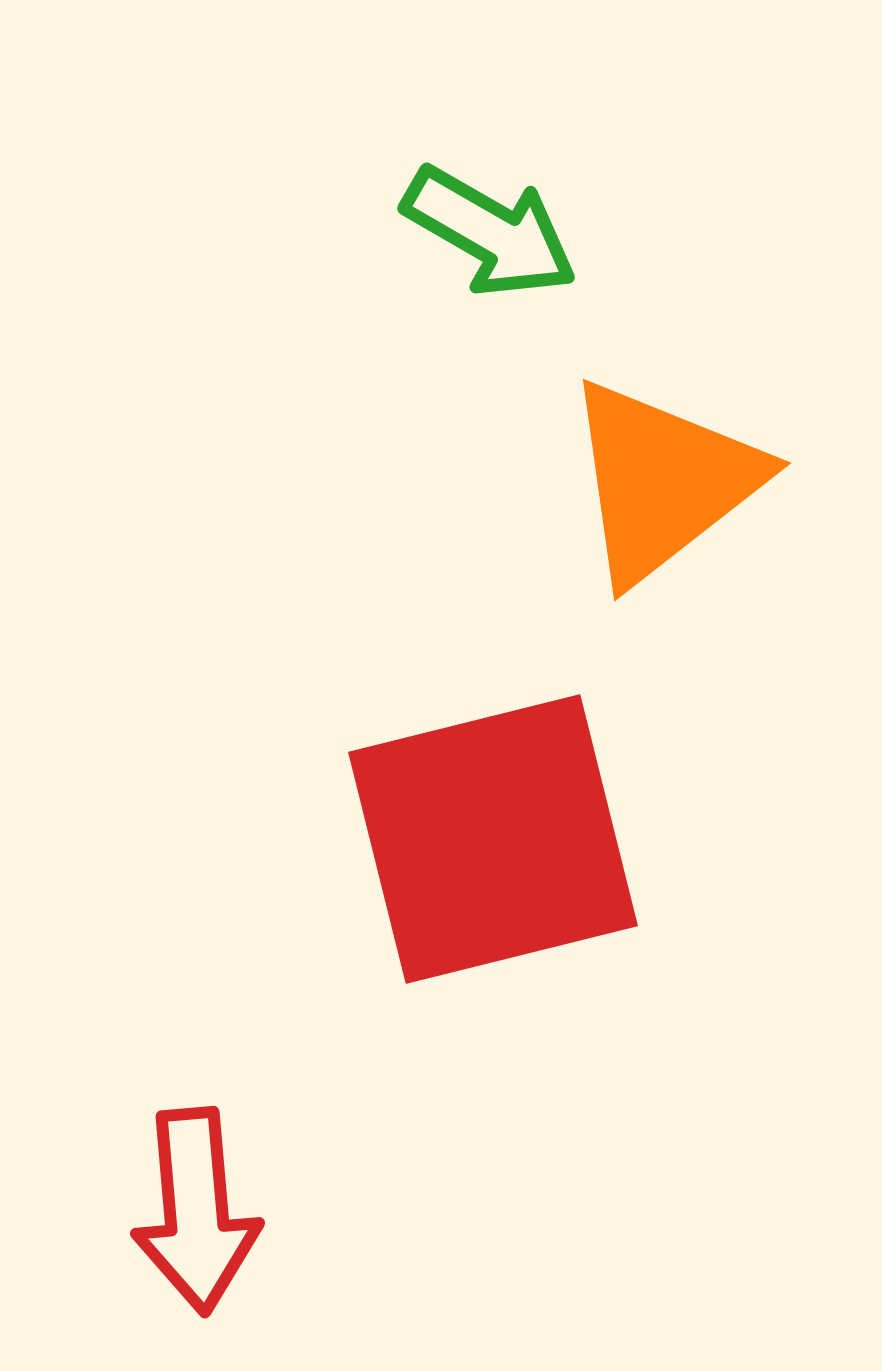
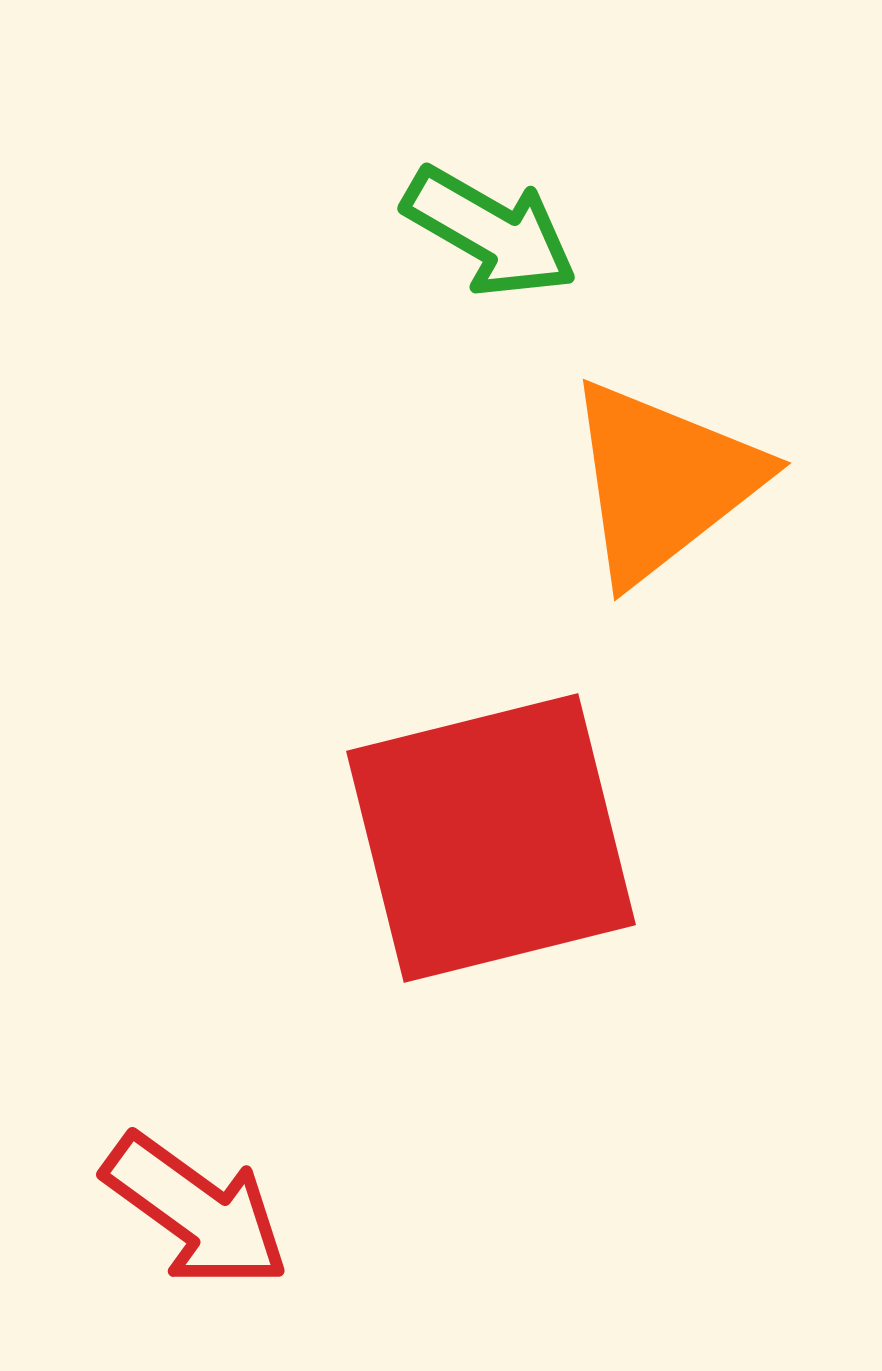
red square: moved 2 px left, 1 px up
red arrow: rotated 49 degrees counterclockwise
